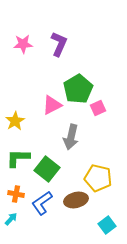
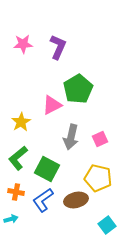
purple L-shape: moved 1 px left, 3 px down
pink square: moved 2 px right, 31 px down
yellow star: moved 6 px right, 1 px down
green L-shape: rotated 40 degrees counterclockwise
green square: rotated 10 degrees counterclockwise
orange cross: moved 2 px up
blue L-shape: moved 1 px right, 3 px up
cyan arrow: rotated 32 degrees clockwise
